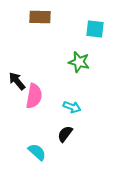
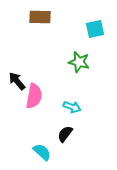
cyan square: rotated 18 degrees counterclockwise
cyan semicircle: moved 5 px right
